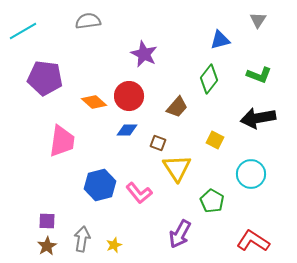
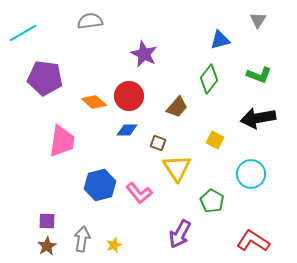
gray semicircle: moved 2 px right
cyan line: moved 2 px down
